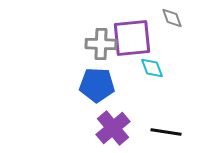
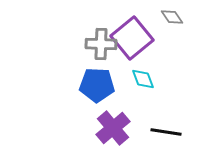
gray diamond: moved 1 px up; rotated 15 degrees counterclockwise
purple square: rotated 33 degrees counterclockwise
cyan diamond: moved 9 px left, 11 px down
